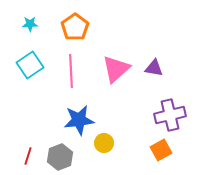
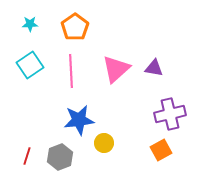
purple cross: moved 1 px up
red line: moved 1 px left
